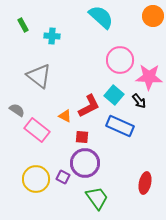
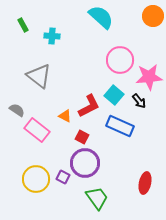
pink star: rotated 8 degrees counterclockwise
red square: rotated 24 degrees clockwise
